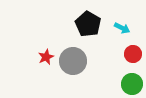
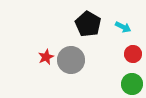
cyan arrow: moved 1 px right, 1 px up
gray circle: moved 2 px left, 1 px up
